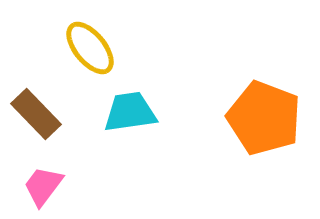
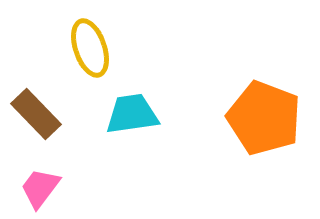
yellow ellipse: rotated 20 degrees clockwise
cyan trapezoid: moved 2 px right, 2 px down
pink trapezoid: moved 3 px left, 2 px down
